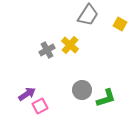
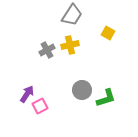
gray trapezoid: moved 16 px left
yellow square: moved 12 px left, 9 px down
yellow cross: rotated 36 degrees clockwise
purple arrow: rotated 24 degrees counterclockwise
